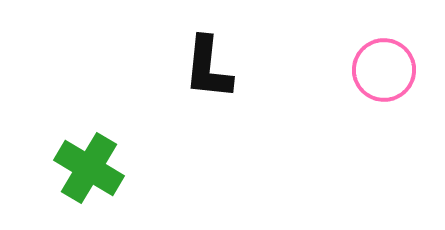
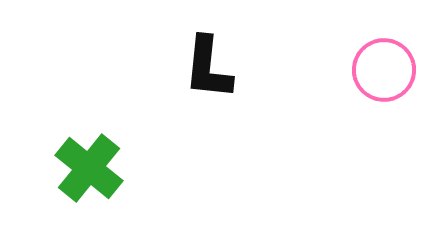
green cross: rotated 8 degrees clockwise
